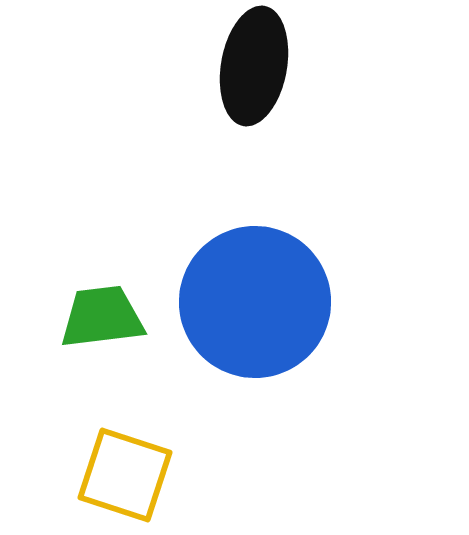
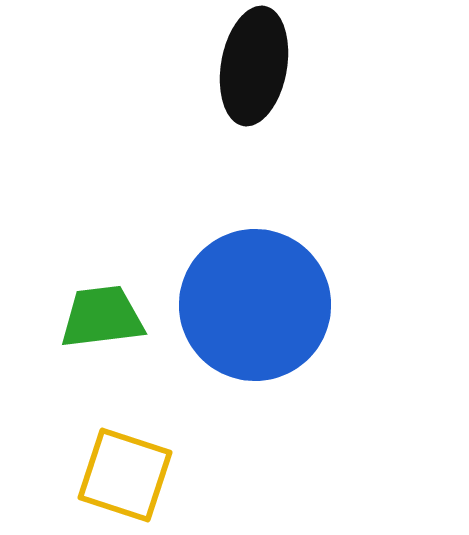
blue circle: moved 3 px down
